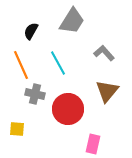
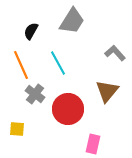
gray L-shape: moved 11 px right
gray cross: rotated 24 degrees clockwise
